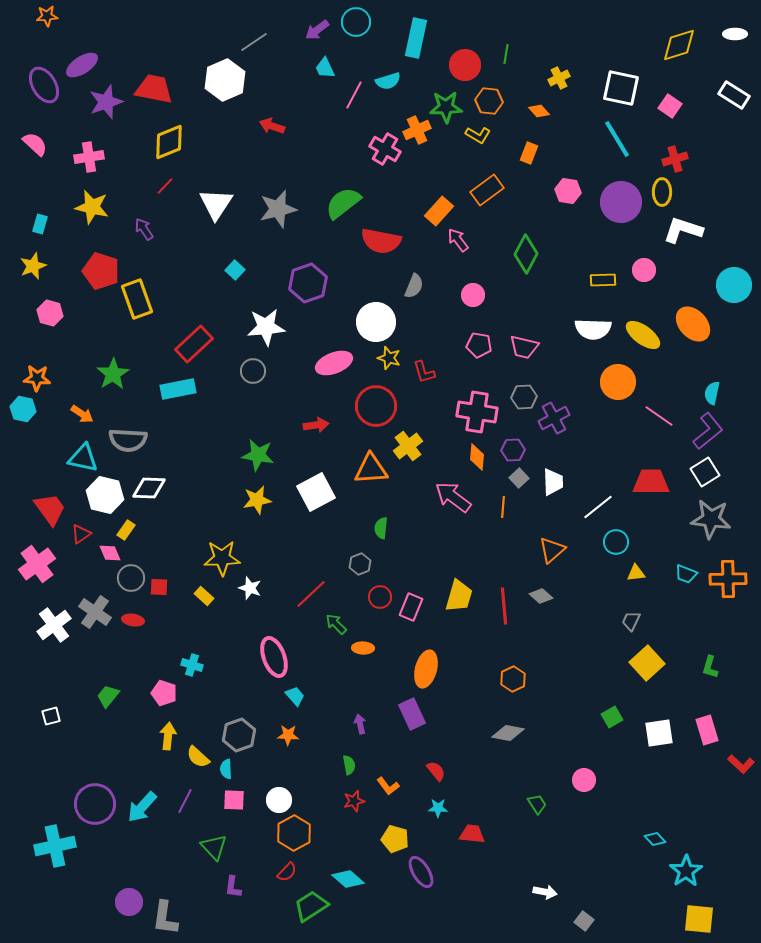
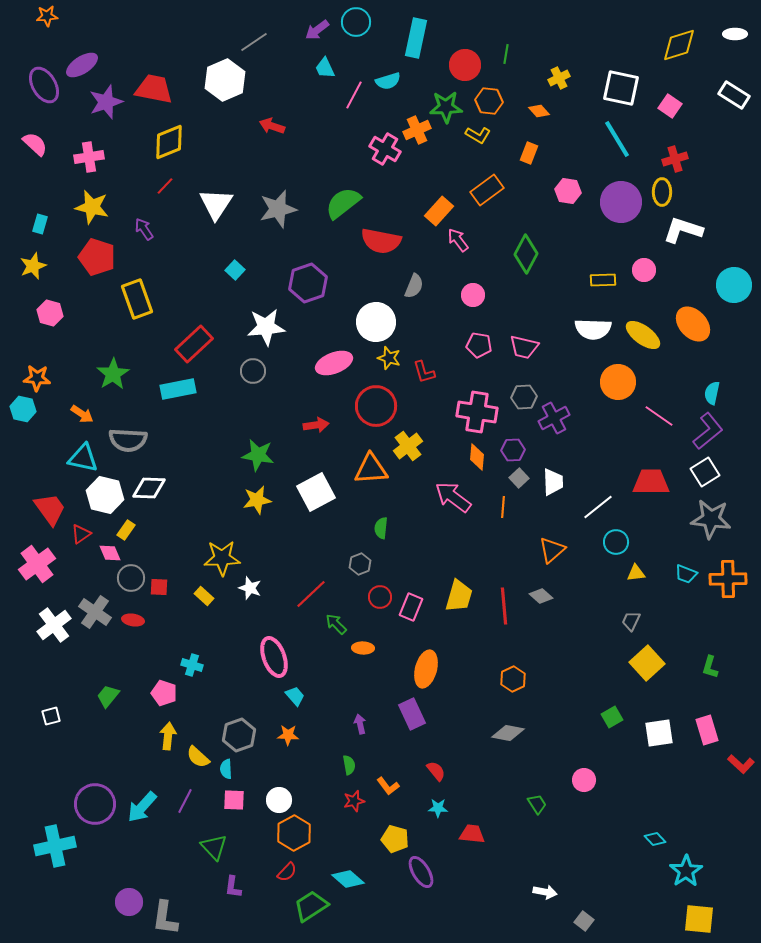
red pentagon at (101, 271): moved 4 px left, 14 px up
